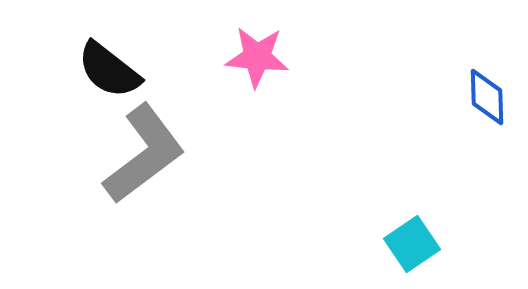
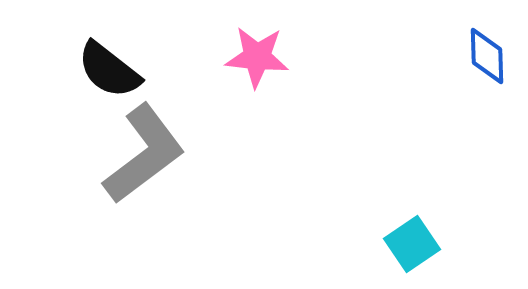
blue diamond: moved 41 px up
